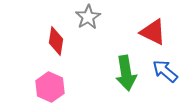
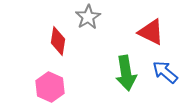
red triangle: moved 2 px left
red diamond: moved 2 px right
blue arrow: moved 1 px down
